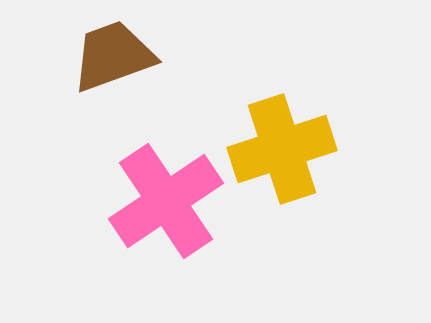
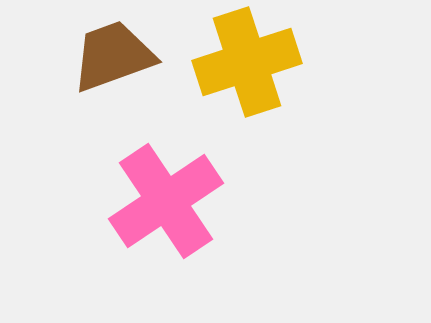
yellow cross: moved 35 px left, 87 px up
